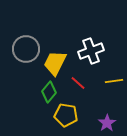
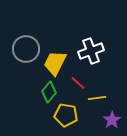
yellow line: moved 17 px left, 17 px down
purple star: moved 5 px right, 3 px up
